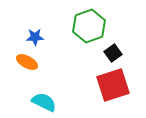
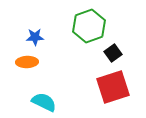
orange ellipse: rotated 30 degrees counterclockwise
red square: moved 2 px down
